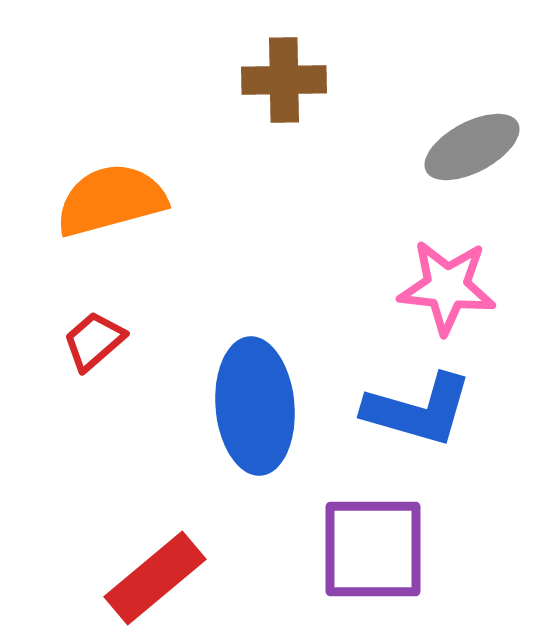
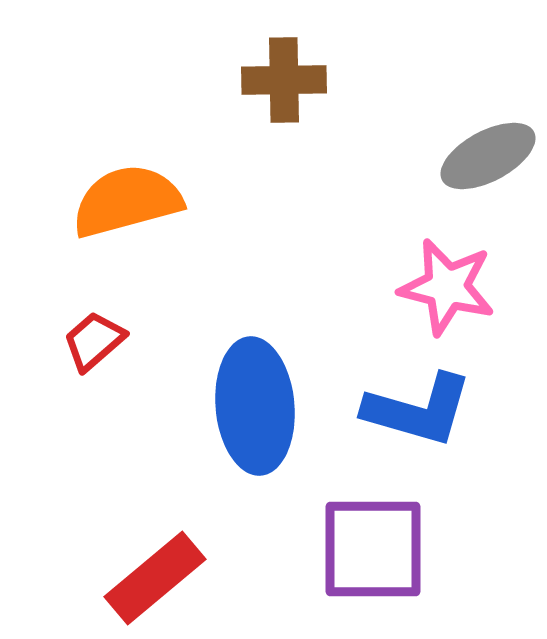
gray ellipse: moved 16 px right, 9 px down
orange semicircle: moved 16 px right, 1 px down
pink star: rotated 8 degrees clockwise
